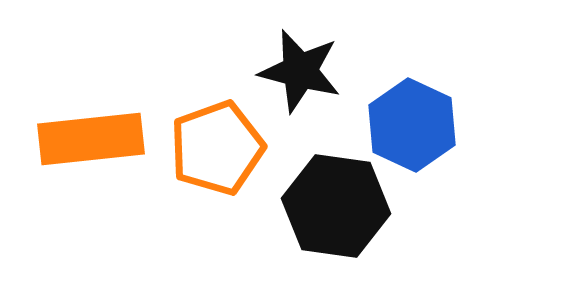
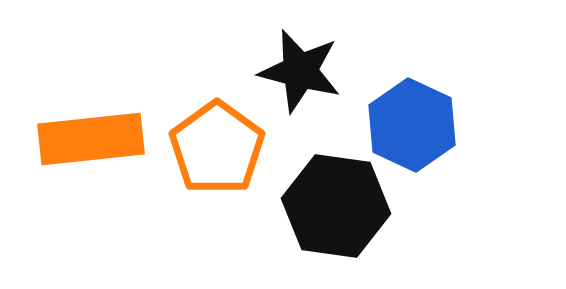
orange pentagon: rotated 16 degrees counterclockwise
